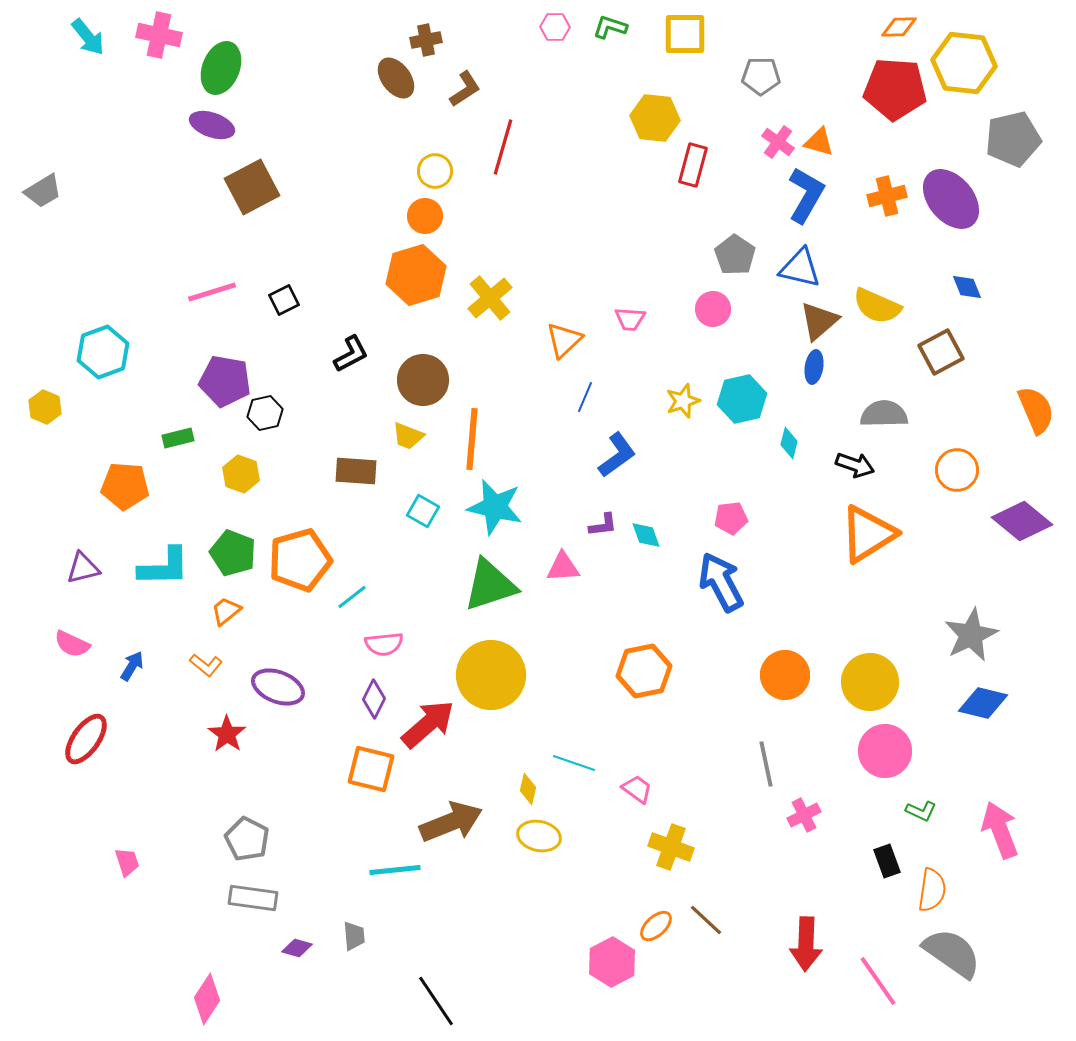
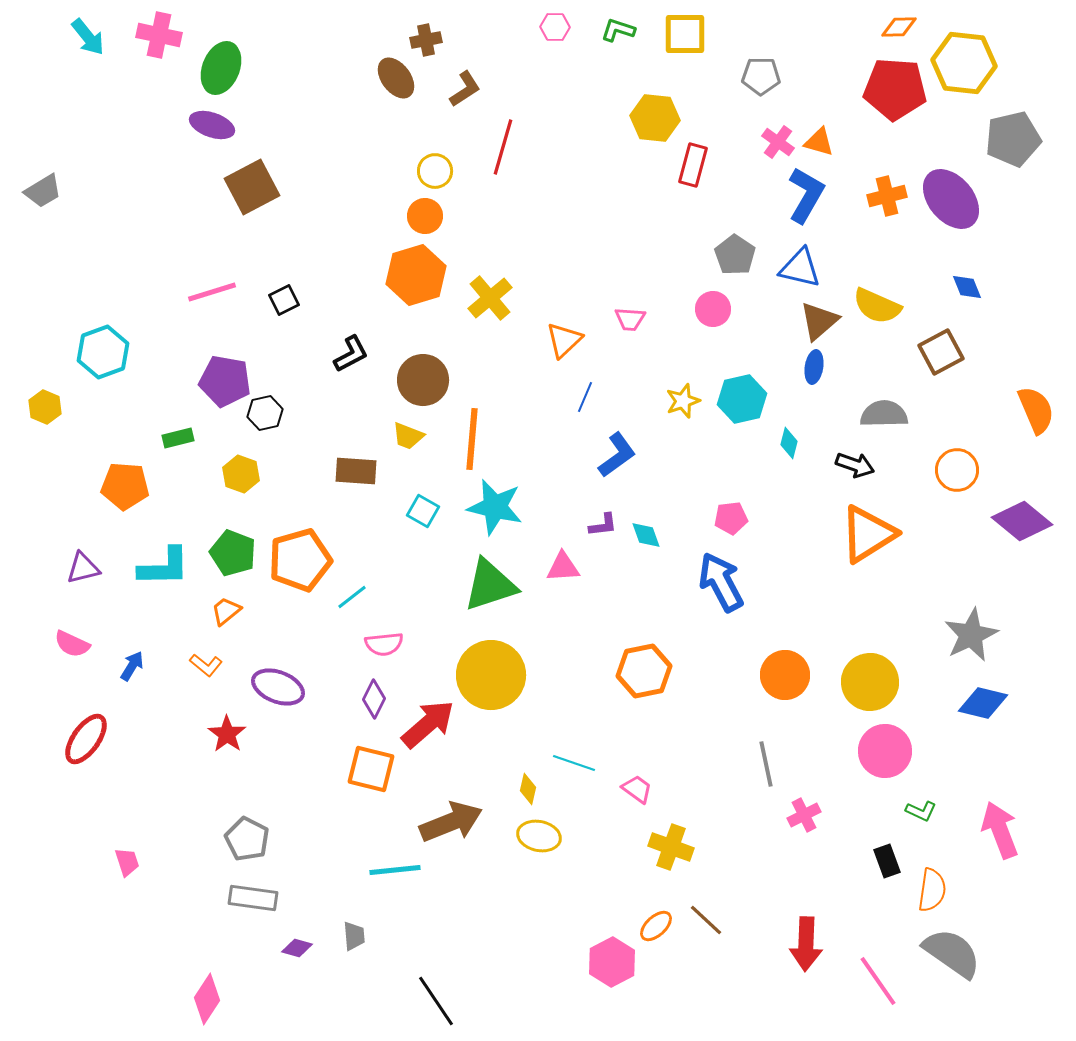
green L-shape at (610, 27): moved 8 px right, 3 px down
